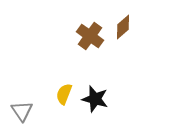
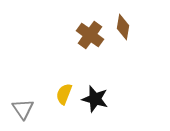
brown diamond: rotated 40 degrees counterclockwise
brown cross: moved 1 px up
gray triangle: moved 1 px right, 2 px up
